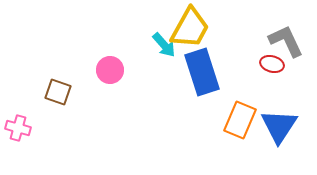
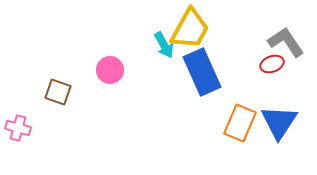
yellow trapezoid: moved 1 px down
gray L-shape: moved 1 px down; rotated 9 degrees counterclockwise
cyan arrow: rotated 12 degrees clockwise
red ellipse: rotated 35 degrees counterclockwise
blue rectangle: rotated 6 degrees counterclockwise
orange rectangle: moved 3 px down
blue triangle: moved 4 px up
